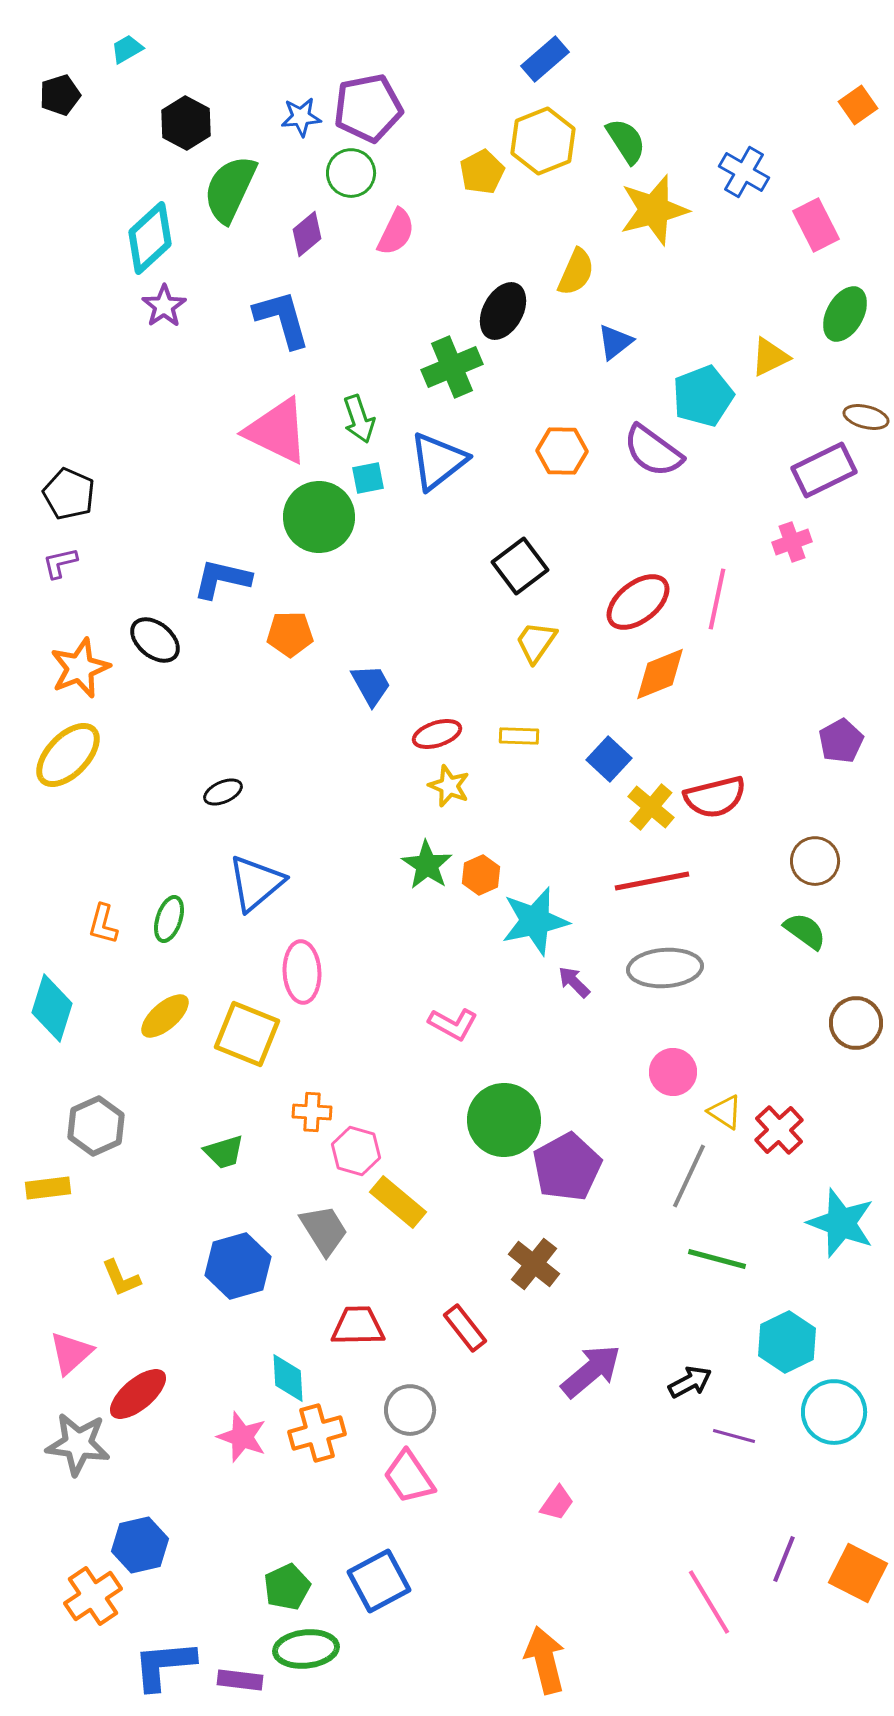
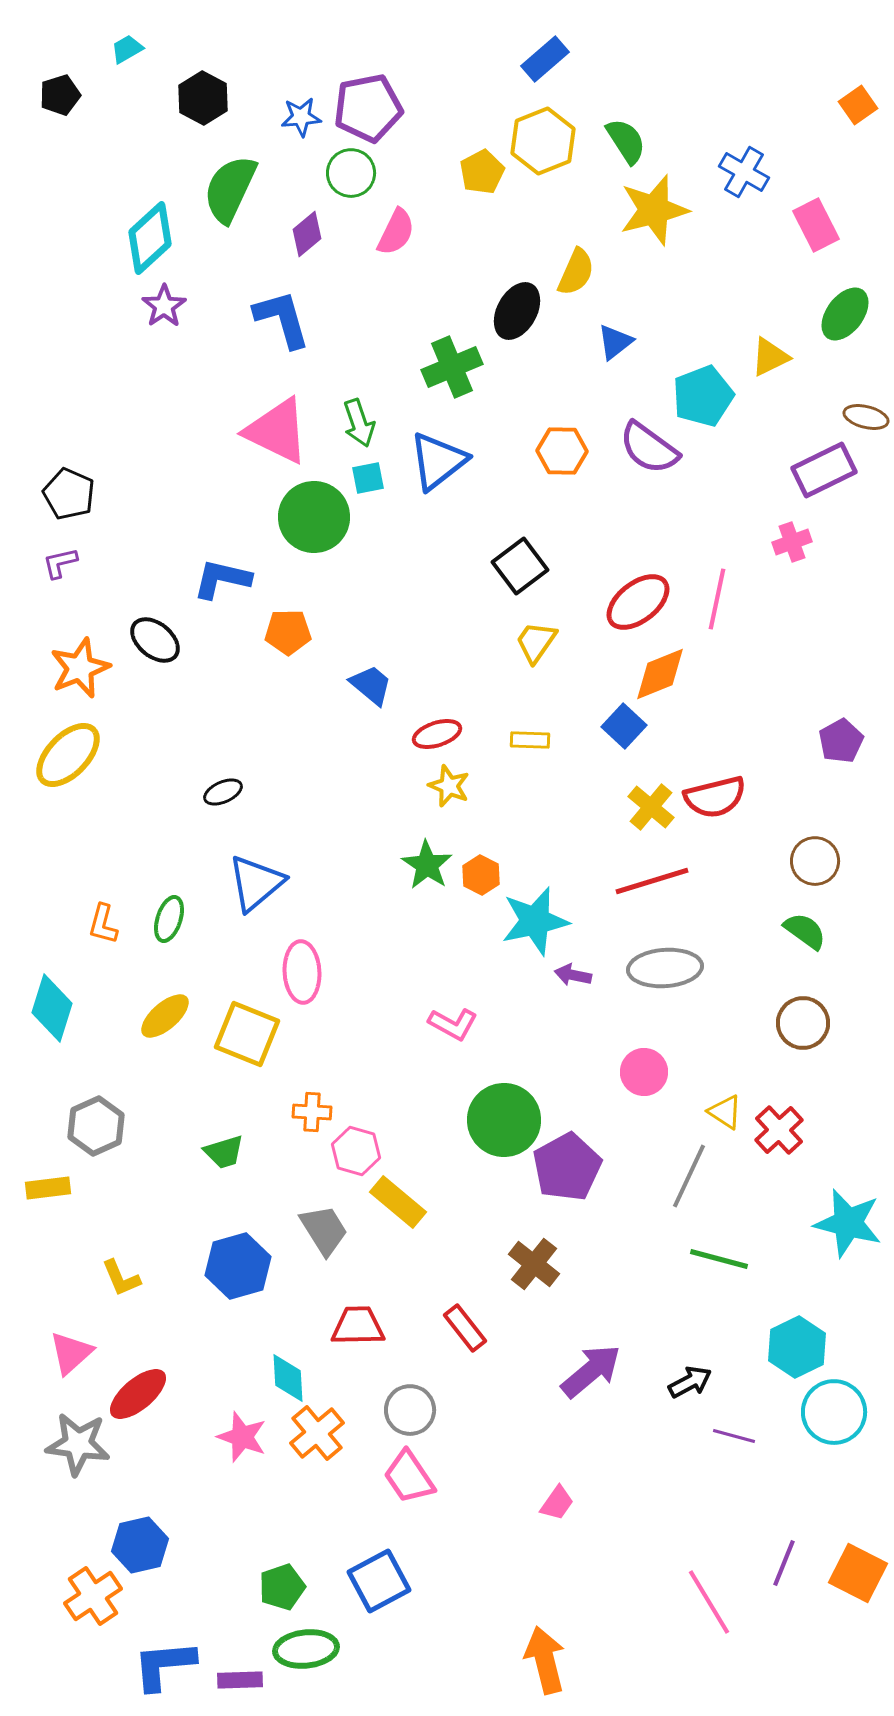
black hexagon at (186, 123): moved 17 px right, 25 px up
black ellipse at (503, 311): moved 14 px right
green ellipse at (845, 314): rotated 8 degrees clockwise
green arrow at (359, 419): moved 4 px down
purple semicircle at (653, 451): moved 4 px left, 3 px up
green circle at (319, 517): moved 5 px left
orange pentagon at (290, 634): moved 2 px left, 2 px up
blue trapezoid at (371, 685): rotated 21 degrees counterclockwise
yellow rectangle at (519, 736): moved 11 px right, 4 px down
blue square at (609, 759): moved 15 px right, 33 px up
orange hexagon at (481, 875): rotated 9 degrees counterclockwise
red line at (652, 881): rotated 6 degrees counterclockwise
purple arrow at (574, 982): moved 1 px left, 7 px up; rotated 33 degrees counterclockwise
brown circle at (856, 1023): moved 53 px left
pink circle at (673, 1072): moved 29 px left
cyan star at (841, 1223): moved 7 px right; rotated 6 degrees counterclockwise
green line at (717, 1259): moved 2 px right
cyan hexagon at (787, 1342): moved 10 px right, 5 px down
orange cross at (317, 1433): rotated 24 degrees counterclockwise
purple line at (784, 1559): moved 4 px down
green pentagon at (287, 1587): moved 5 px left; rotated 6 degrees clockwise
purple rectangle at (240, 1680): rotated 9 degrees counterclockwise
